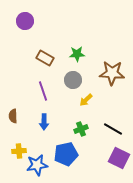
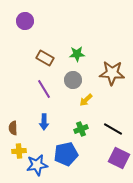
purple line: moved 1 px right, 2 px up; rotated 12 degrees counterclockwise
brown semicircle: moved 12 px down
